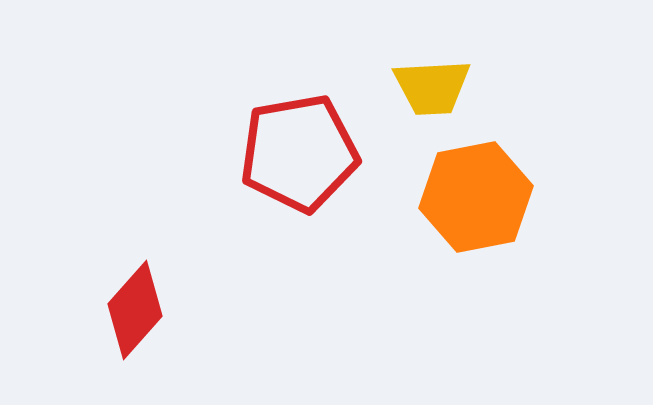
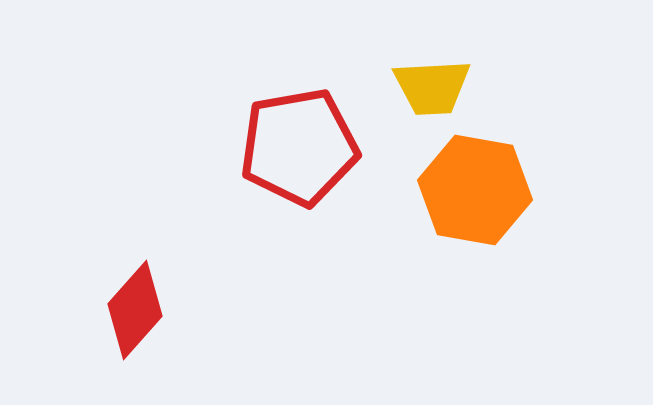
red pentagon: moved 6 px up
orange hexagon: moved 1 px left, 7 px up; rotated 21 degrees clockwise
